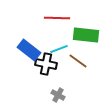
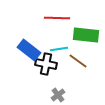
cyan line: rotated 12 degrees clockwise
gray cross: rotated 24 degrees clockwise
